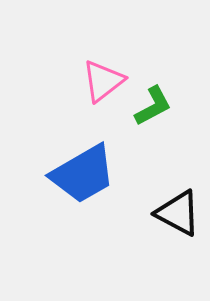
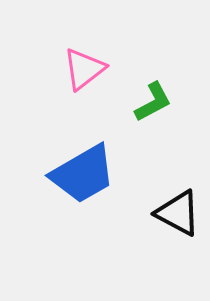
pink triangle: moved 19 px left, 12 px up
green L-shape: moved 4 px up
